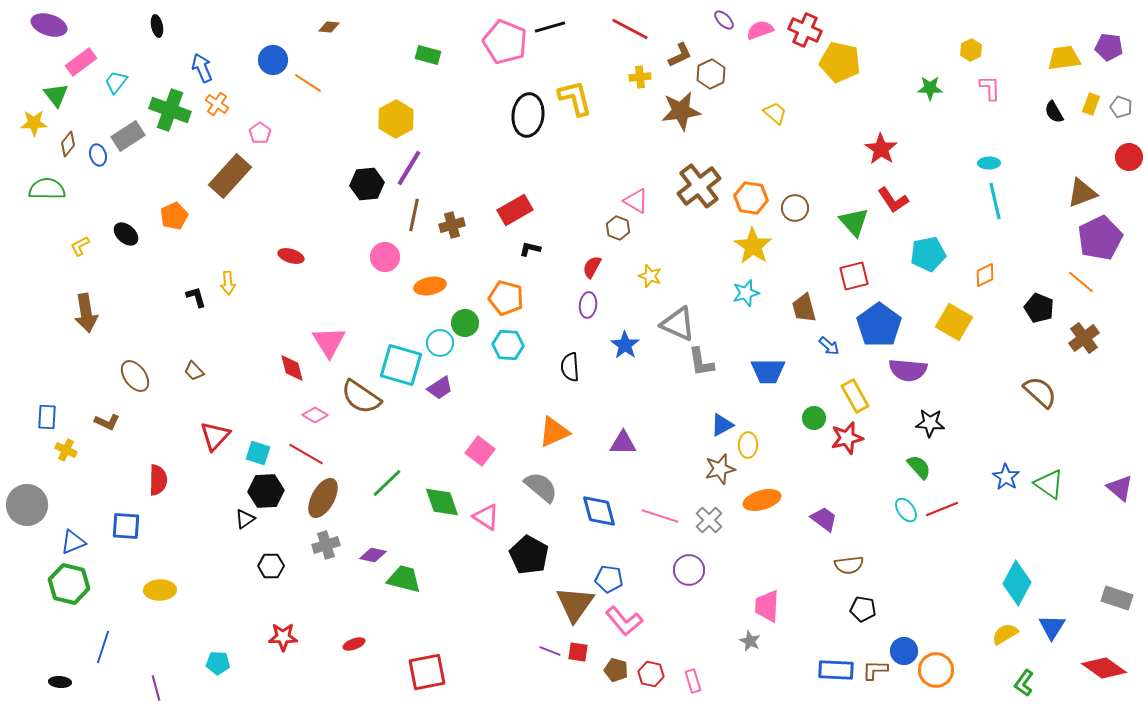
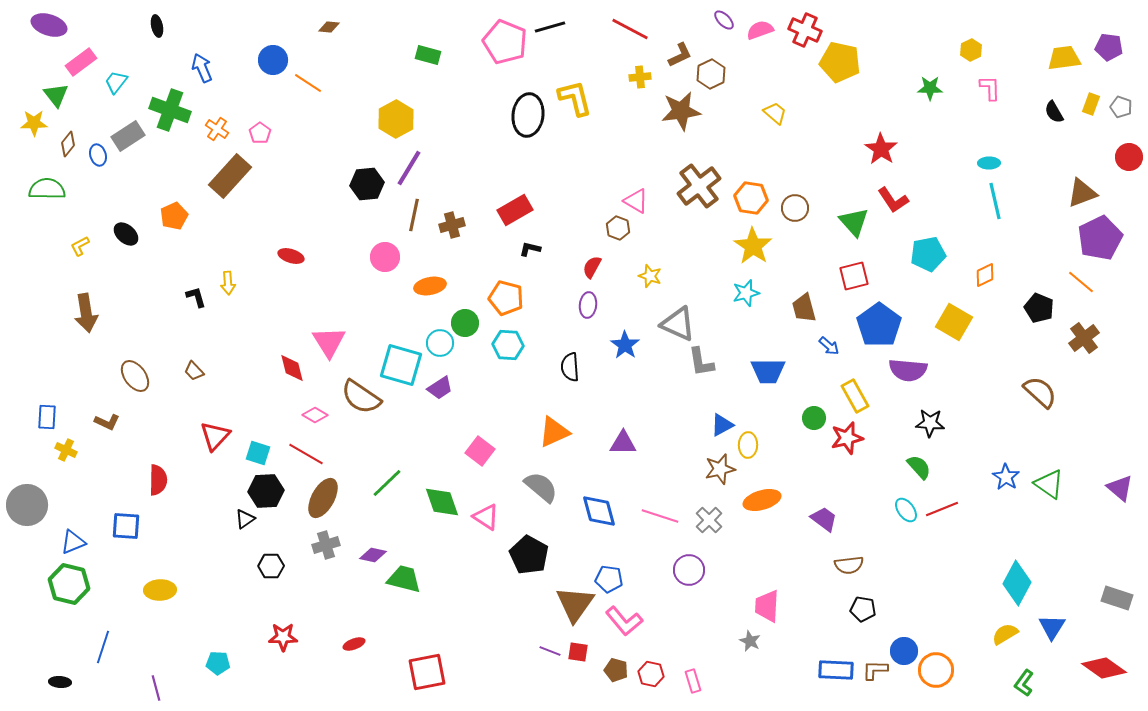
orange cross at (217, 104): moved 25 px down
